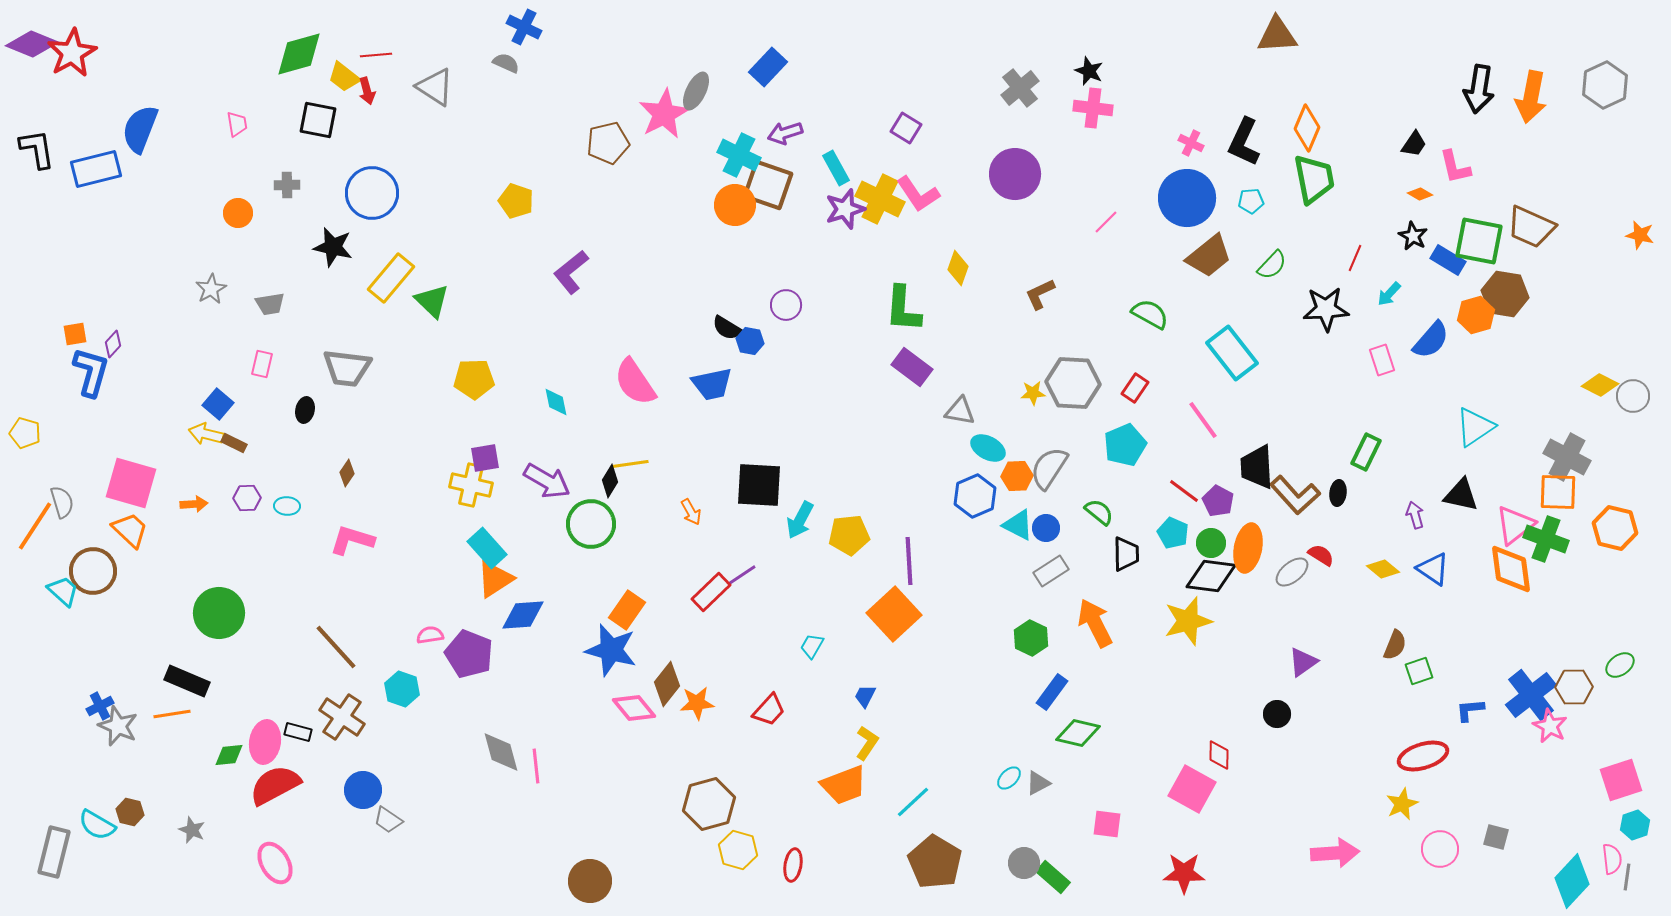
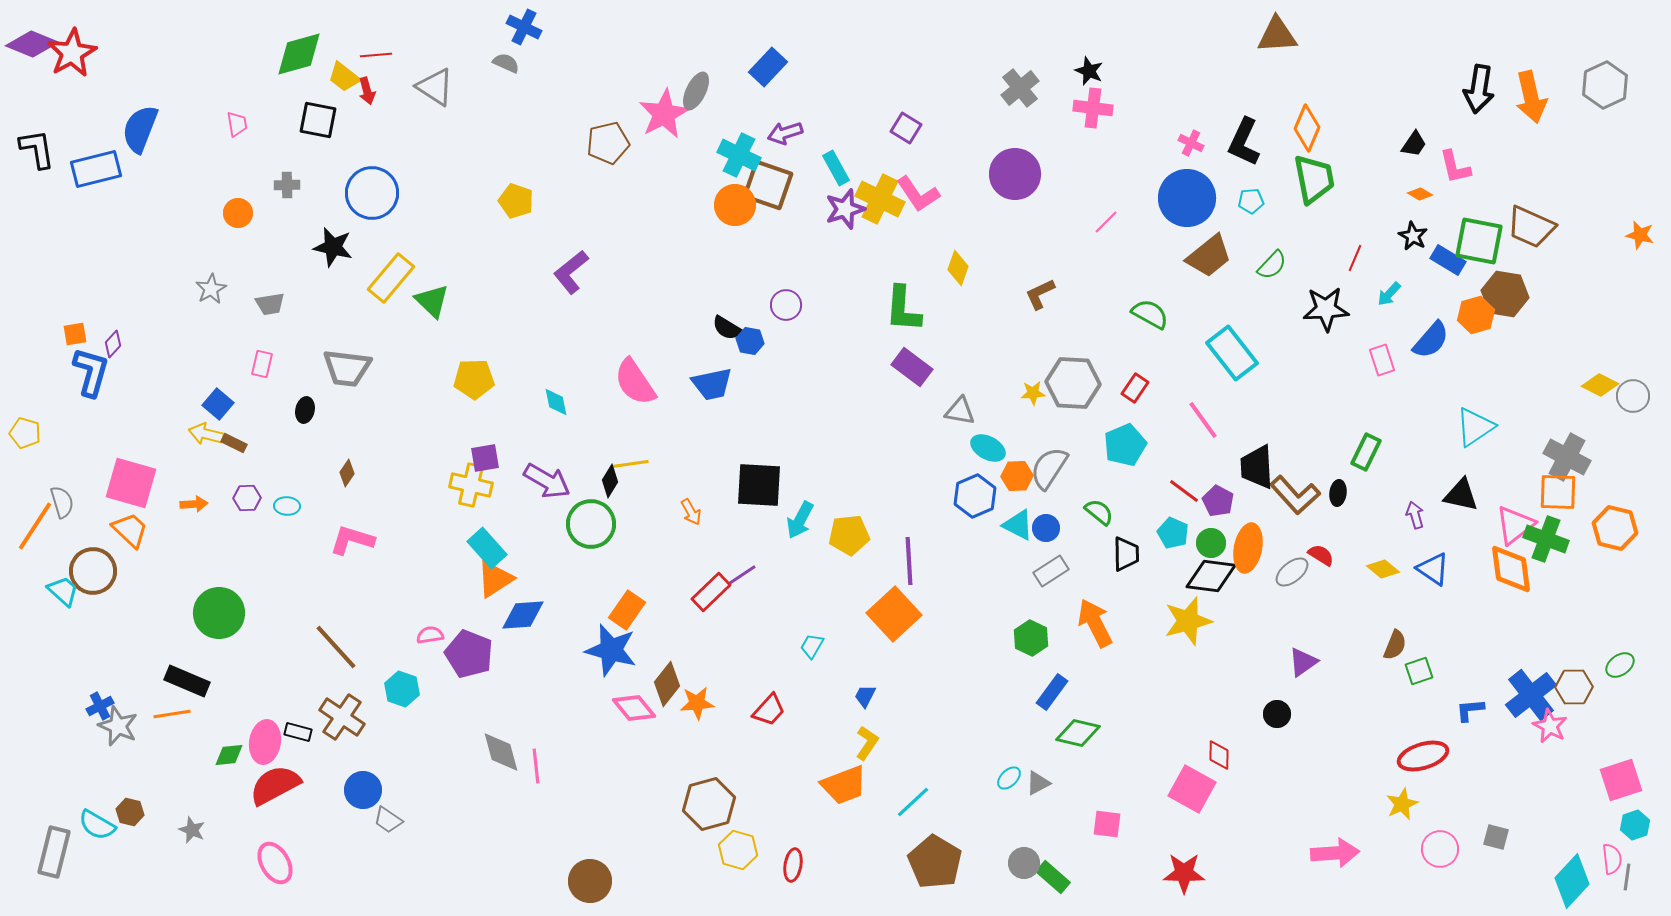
orange arrow at (1531, 97): rotated 24 degrees counterclockwise
